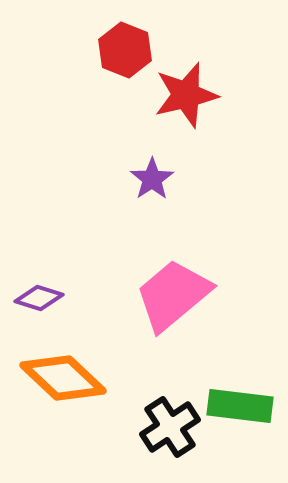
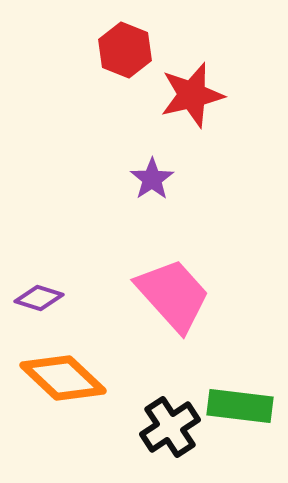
red star: moved 6 px right
pink trapezoid: rotated 88 degrees clockwise
